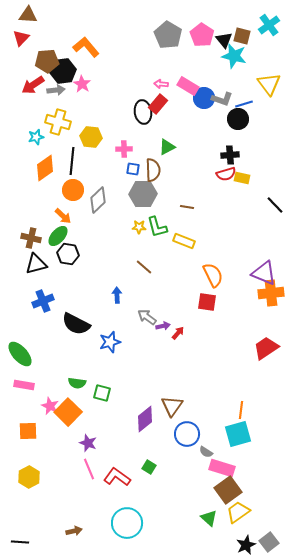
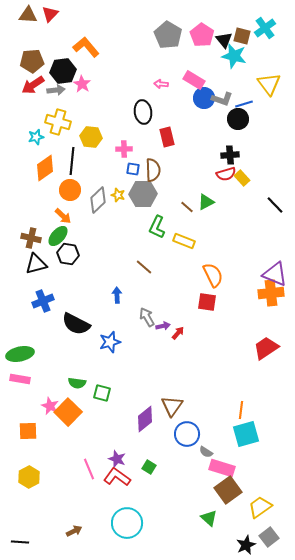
cyan cross at (269, 25): moved 4 px left, 3 px down
red triangle at (21, 38): moved 29 px right, 24 px up
brown pentagon at (47, 61): moved 15 px left
pink rectangle at (188, 86): moved 6 px right, 6 px up
red rectangle at (158, 104): moved 9 px right, 33 px down; rotated 54 degrees counterclockwise
green triangle at (167, 147): moved 39 px right, 55 px down
yellow rectangle at (242, 178): rotated 35 degrees clockwise
orange circle at (73, 190): moved 3 px left
brown line at (187, 207): rotated 32 degrees clockwise
yellow star at (139, 227): moved 21 px left, 32 px up; rotated 16 degrees clockwise
green L-shape at (157, 227): rotated 40 degrees clockwise
purple triangle at (264, 273): moved 11 px right, 1 px down
gray arrow at (147, 317): rotated 24 degrees clockwise
green ellipse at (20, 354): rotated 60 degrees counterclockwise
pink rectangle at (24, 385): moved 4 px left, 6 px up
cyan square at (238, 434): moved 8 px right
purple star at (88, 443): moved 29 px right, 16 px down
yellow trapezoid at (238, 512): moved 22 px right, 5 px up
brown arrow at (74, 531): rotated 14 degrees counterclockwise
gray square at (269, 542): moved 5 px up
